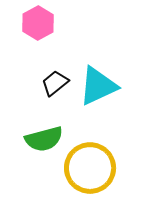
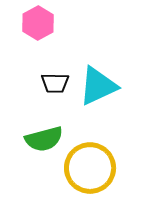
black trapezoid: rotated 140 degrees counterclockwise
